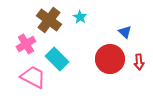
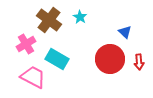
cyan rectangle: rotated 15 degrees counterclockwise
